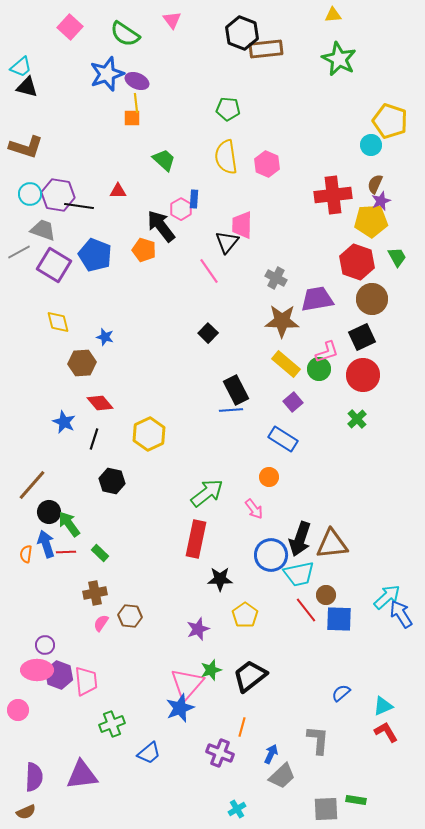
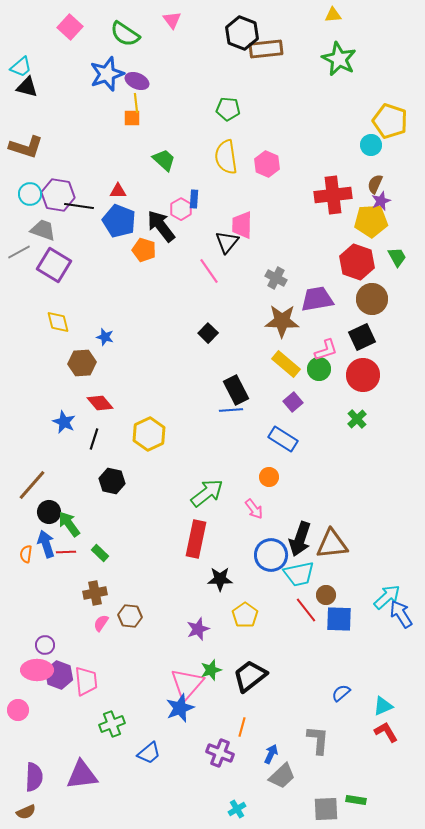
blue pentagon at (95, 255): moved 24 px right, 34 px up
pink L-shape at (327, 352): moved 1 px left, 2 px up
